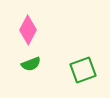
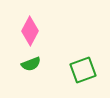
pink diamond: moved 2 px right, 1 px down
